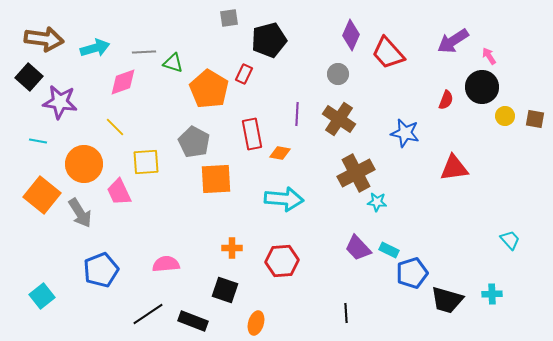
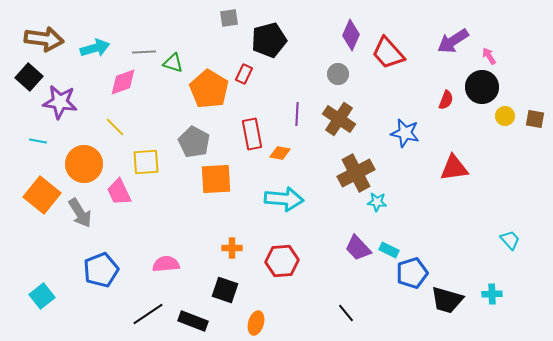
black line at (346, 313): rotated 36 degrees counterclockwise
